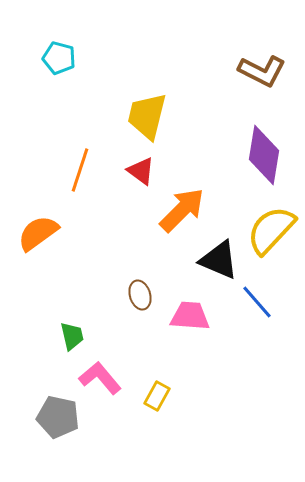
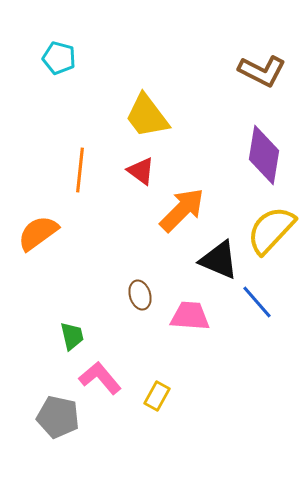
yellow trapezoid: rotated 51 degrees counterclockwise
orange line: rotated 12 degrees counterclockwise
